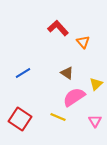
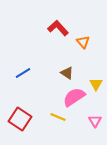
yellow triangle: rotated 16 degrees counterclockwise
